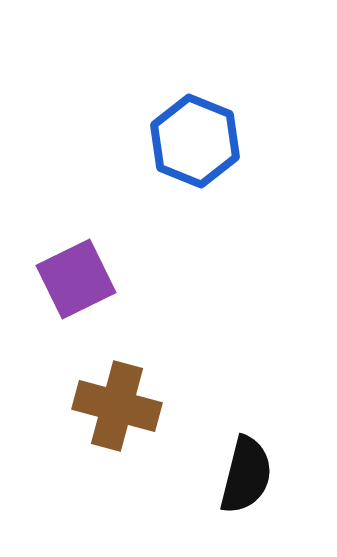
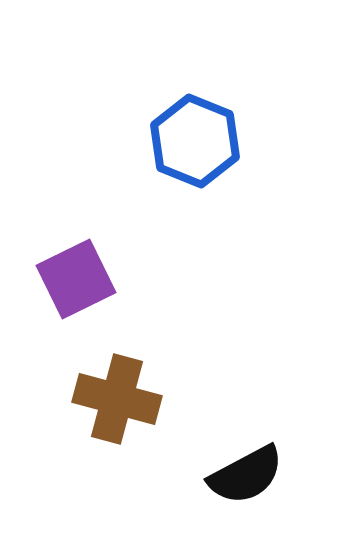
brown cross: moved 7 px up
black semicircle: rotated 48 degrees clockwise
